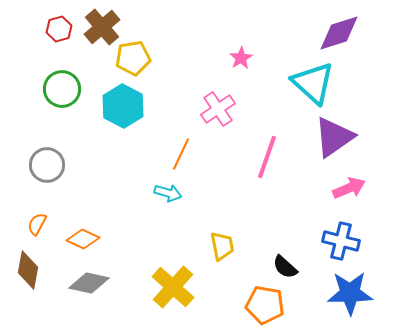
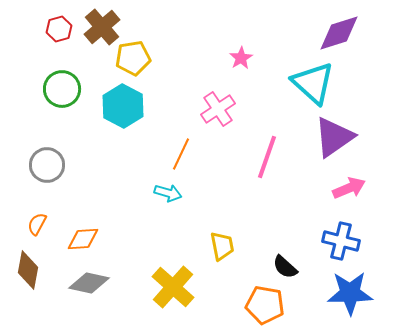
orange diamond: rotated 28 degrees counterclockwise
